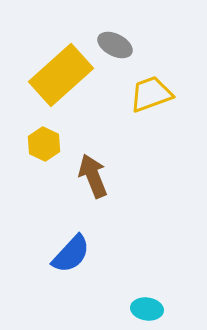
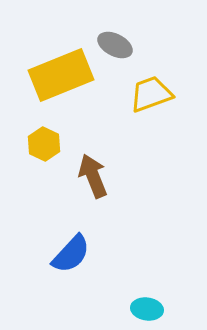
yellow rectangle: rotated 20 degrees clockwise
